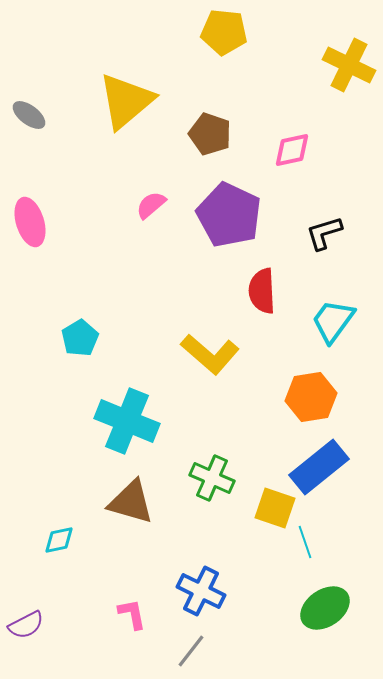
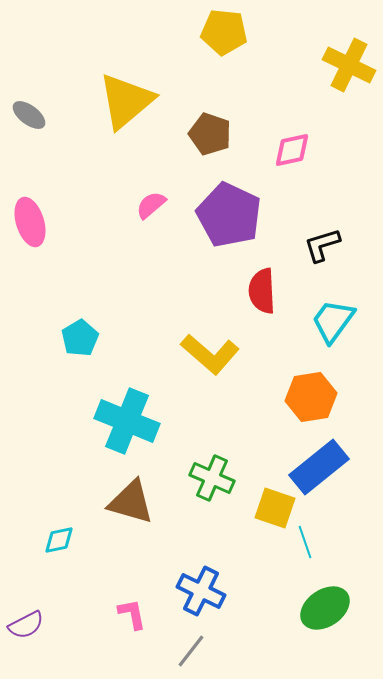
black L-shape: moved 2 px left, 12 px down
